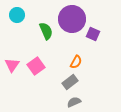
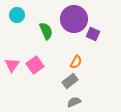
purple circle: moved 2 px right
pink square: moved 1 px left, 1 px up
gray rectangle: moved 1 px up
